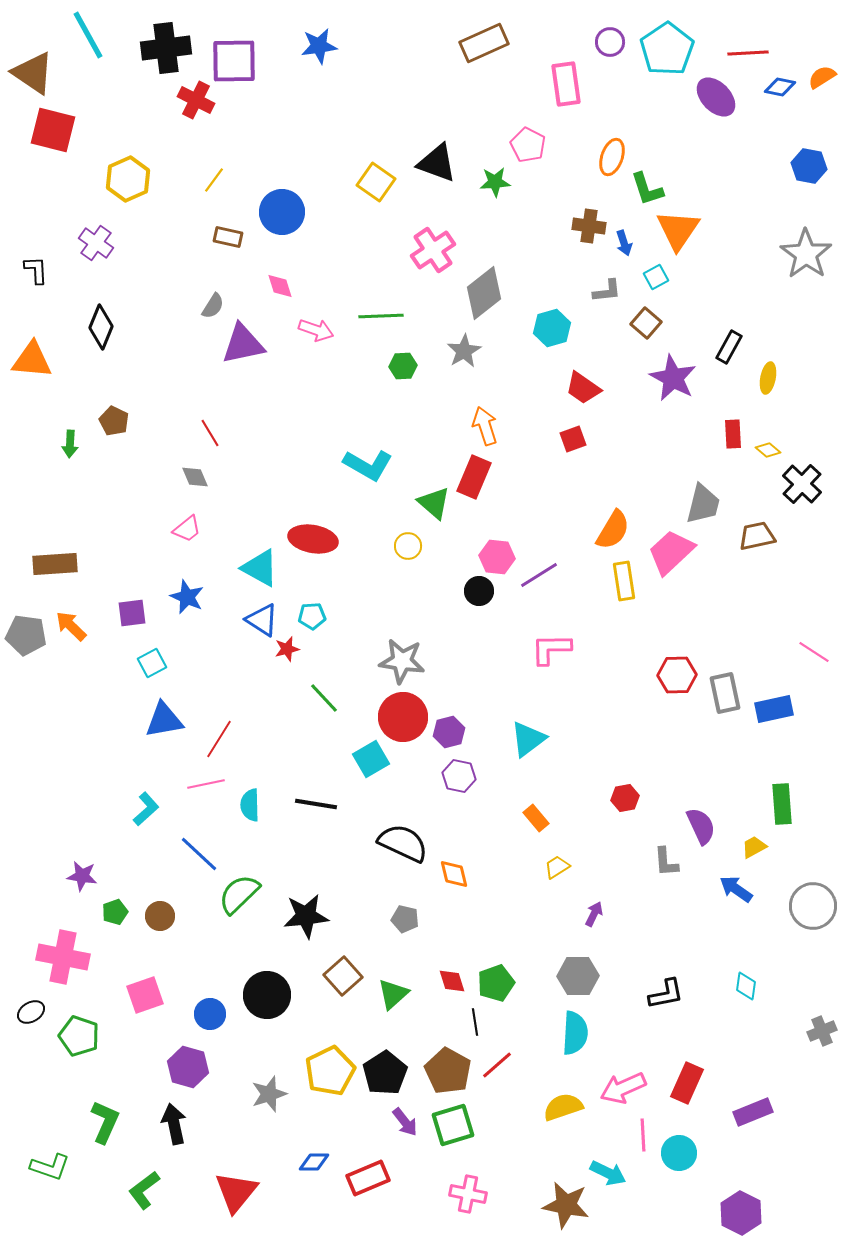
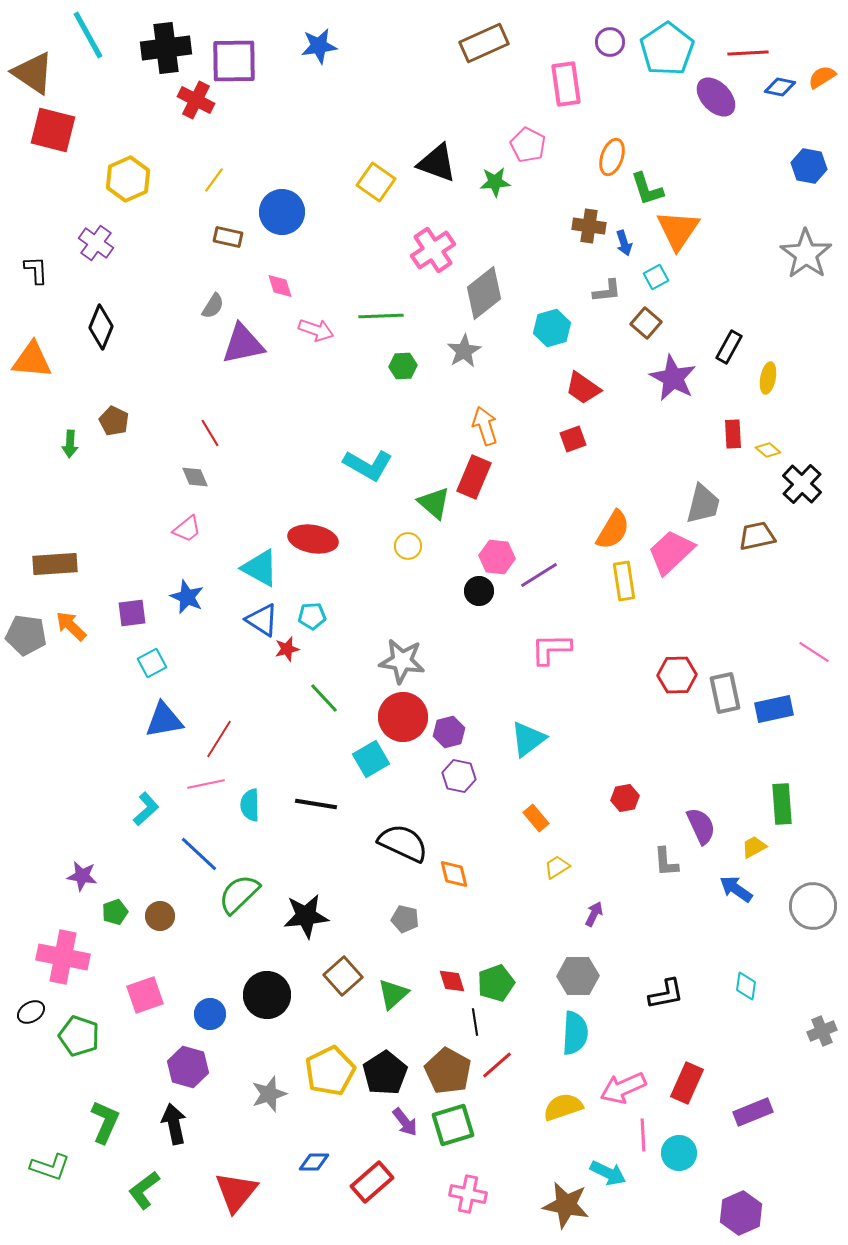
red rectangle at (368, 1178): moved 4 px right, 4 px down; rotated 18 degrees counterclockwise
purple hexagon at (741, 1213): rotated 9 degrees clockwise
